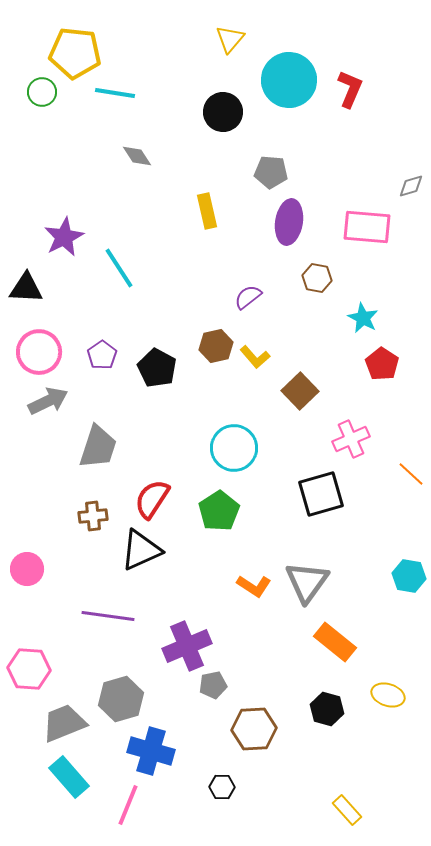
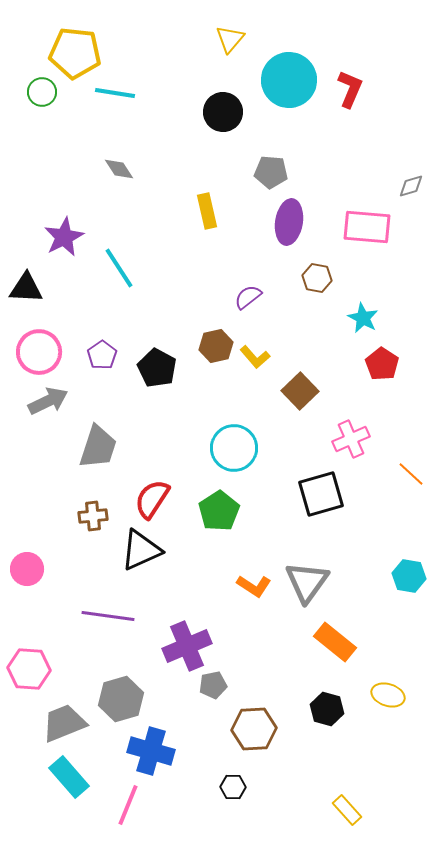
gray diamond at (137, 156): moved 18 px left, 13 px down
black hexagon at (222, 787): moved 11 px right
